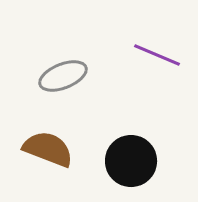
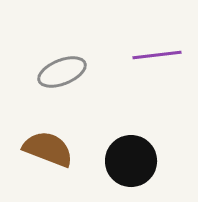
purple line: rotated 30 degrees counterclockwise
gray ellipse: moved 1 px left, 4 px up
